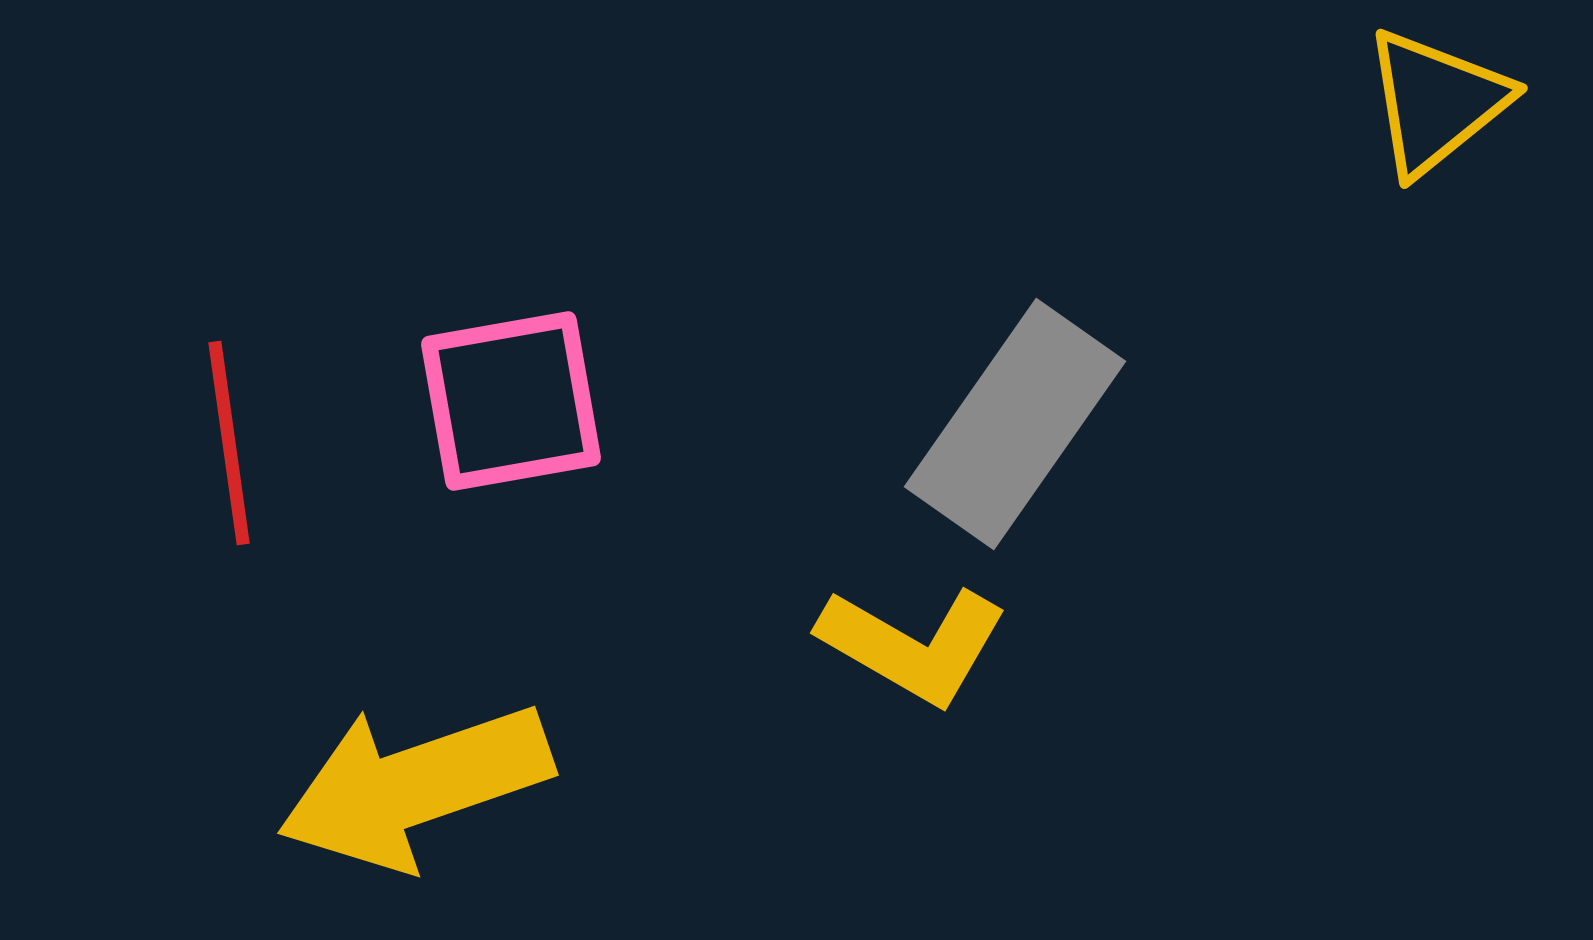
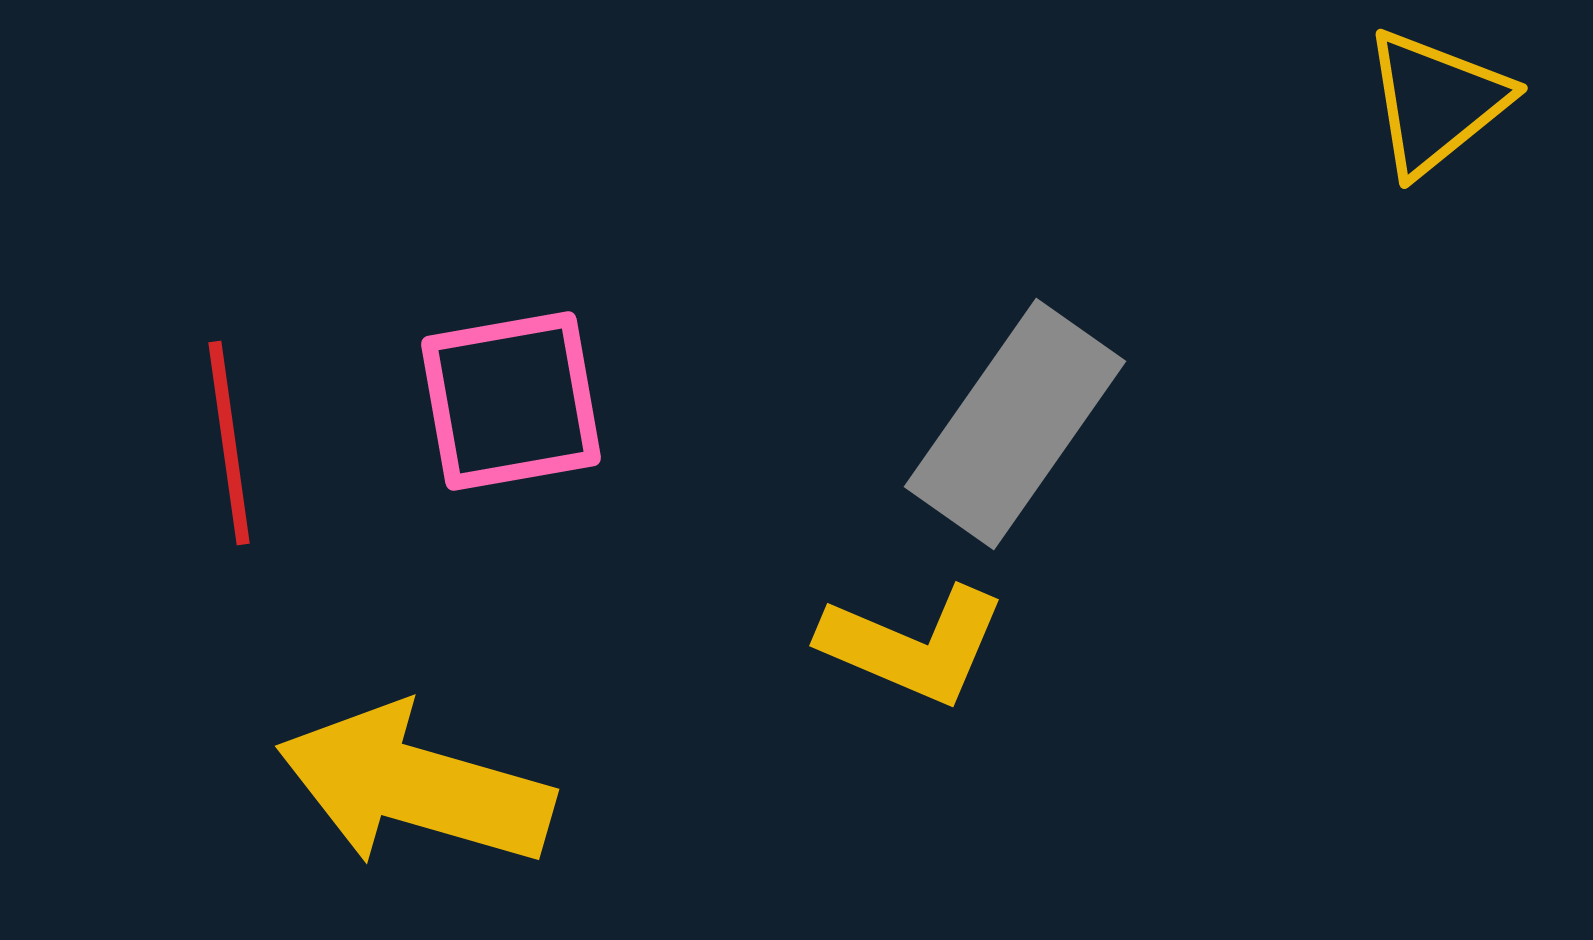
yellow L-shape: rotated 7 degrees counterclockwise
yellow arrow: rotated 35 degrees clockwise
